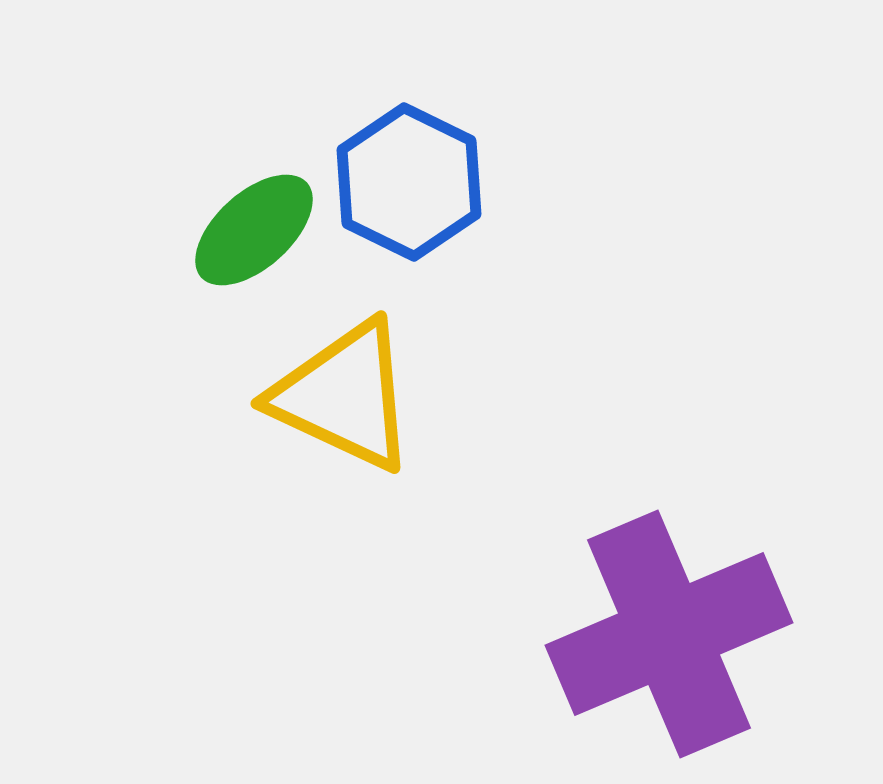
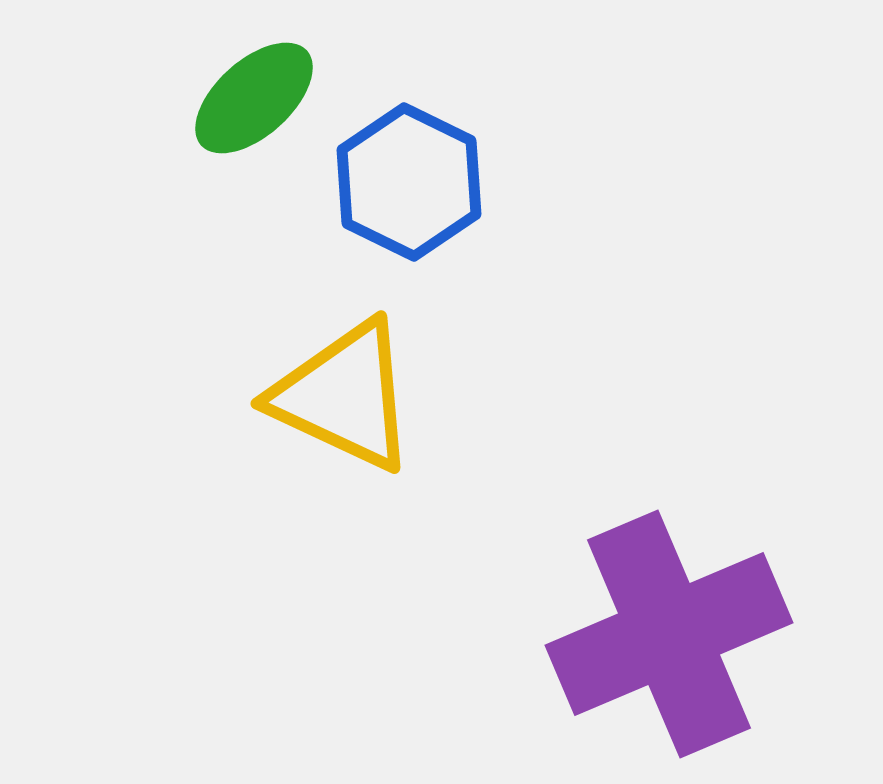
green ellipse: moved 132 px up
